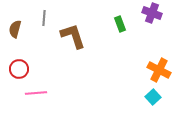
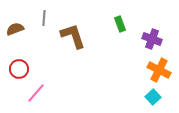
purple cross: moved 26 px down
brown semicircle: rotated 54 degrees clockwise
pink line: rotated 45 degrees counterclockwise
